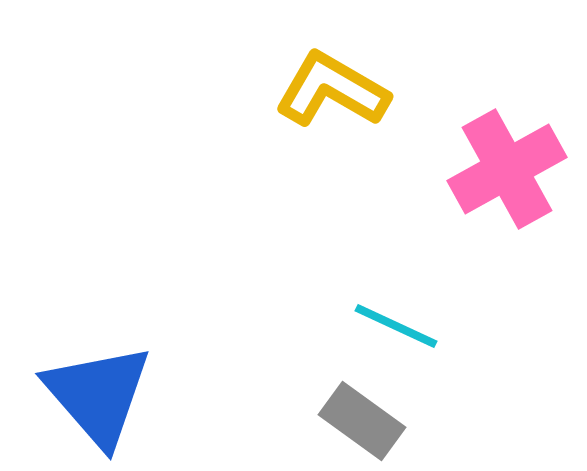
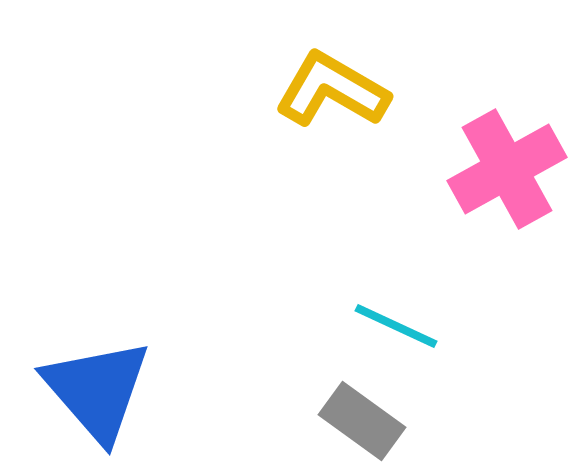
blue triangle: moved 1 px left, 5 px up
